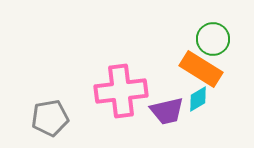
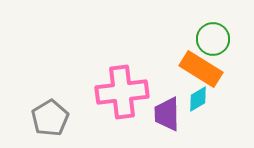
pink cross: moved 1 px right, 1 px down
purple trapezoid: moved 3 px down; rotated 102 degrees clockwise
gray pentagon: rotated 21 degrees counterclockwise
